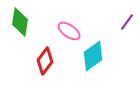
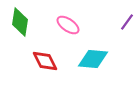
pink ellipse: moved 1 px left, 6 px up
cyan diamond: moved 3 px down; rotated 40 degrees clockwise
red diamond: rotated 64 degrees counterclockwise
